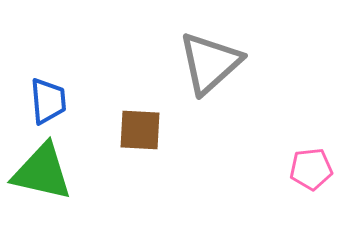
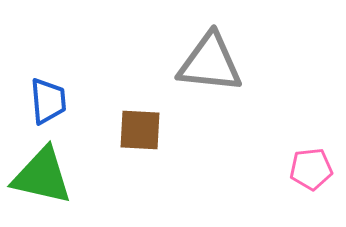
gray triangle: rotated 48 degrees clockwise
green triangle: moved 4 px down
